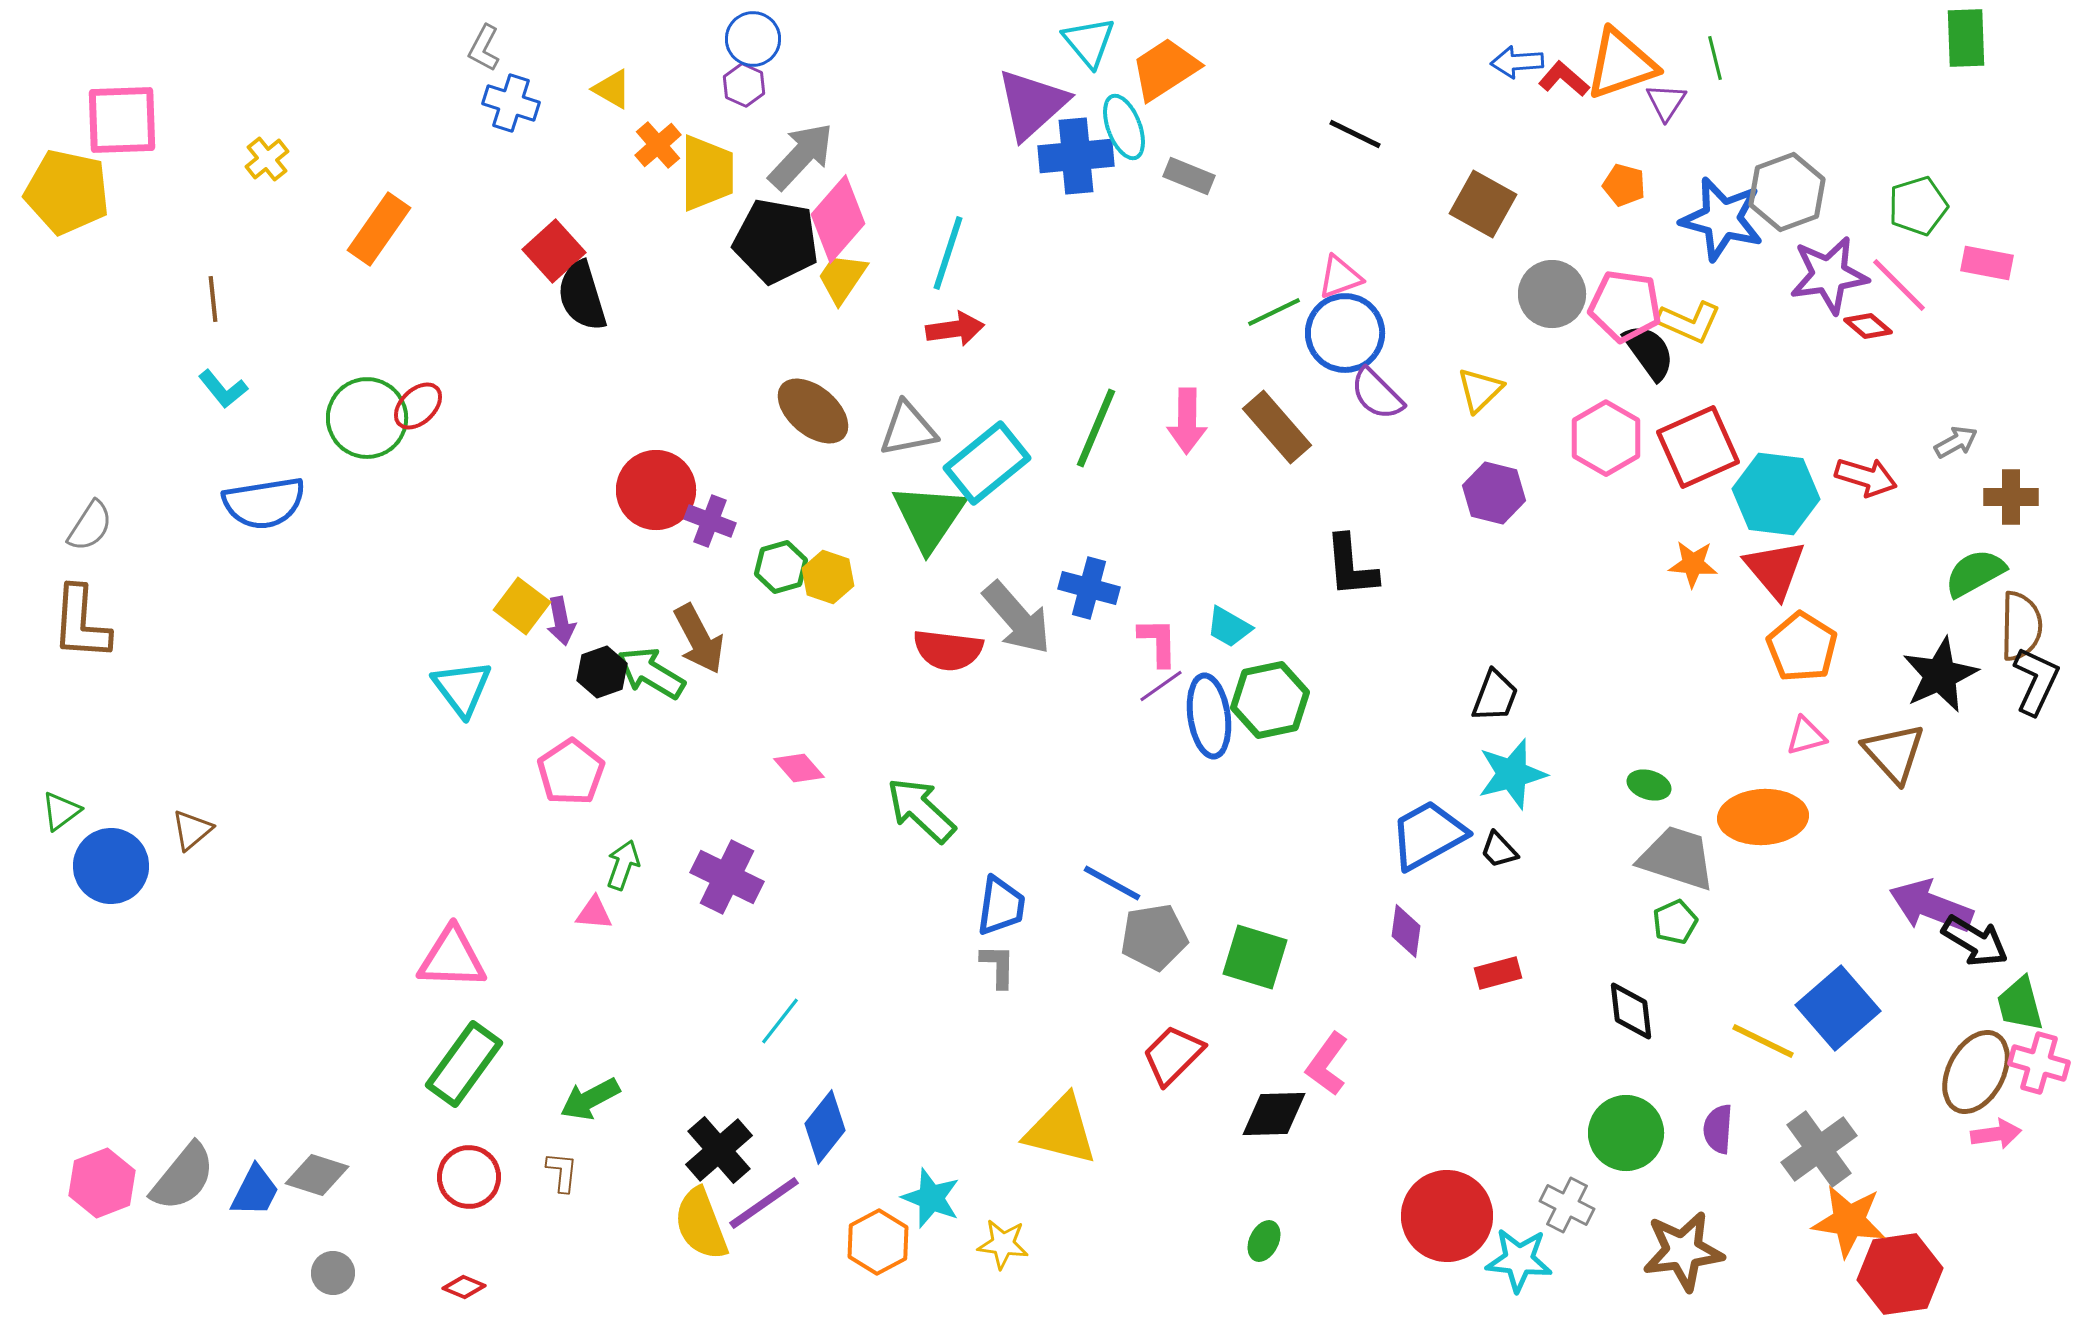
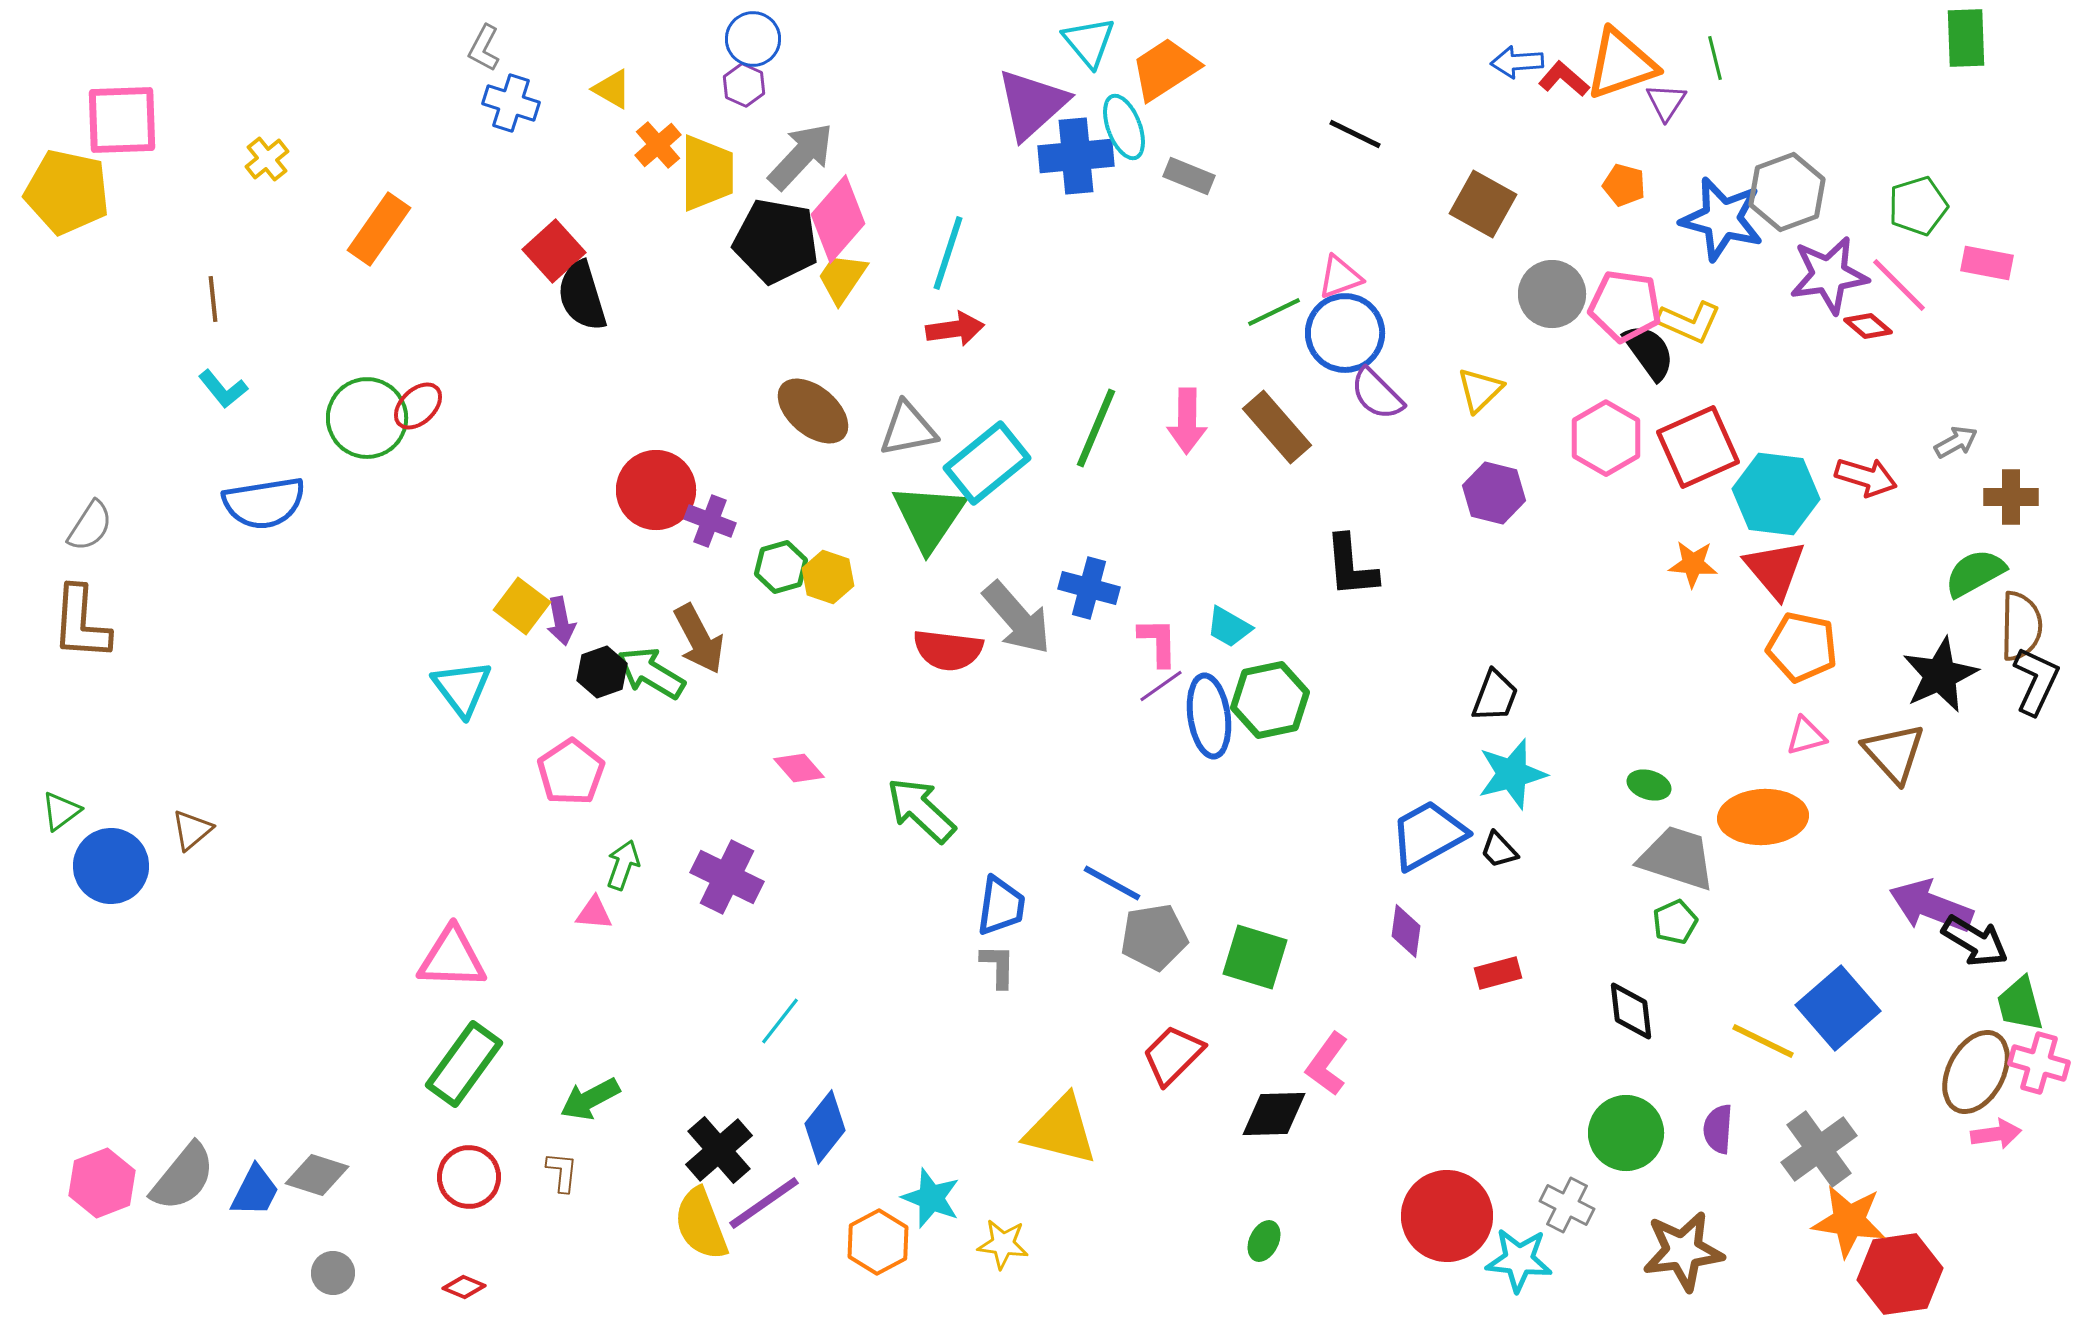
orange pentagon at (1802, 647): rotated 20 degrees counterclockwise
